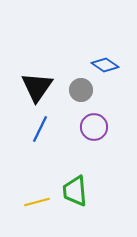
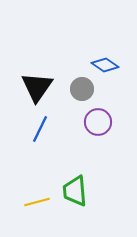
gray circle: moved 1 px right, 1 px up
purple circle: moved 4 px right, 5 px up
